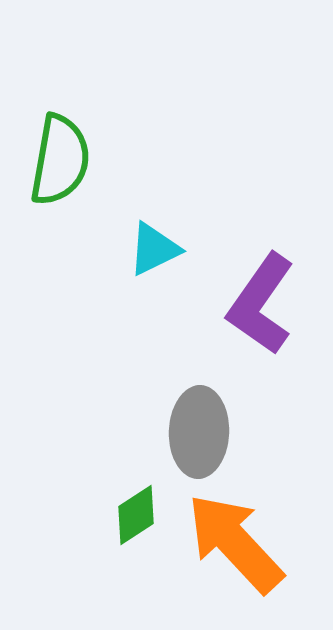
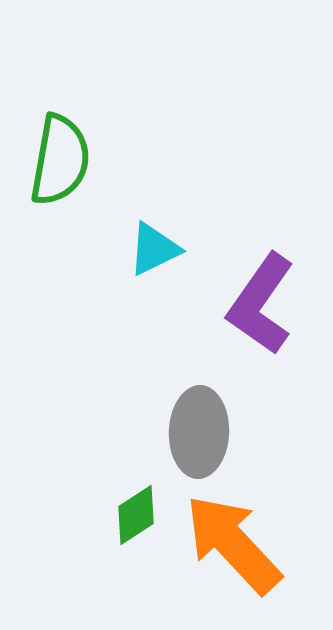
orange arrow: moved 2 px left, 1 px down
